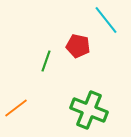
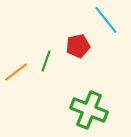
red pentagon: rotated 25 degrees counterclockwise
orange line: moved 36 px up
